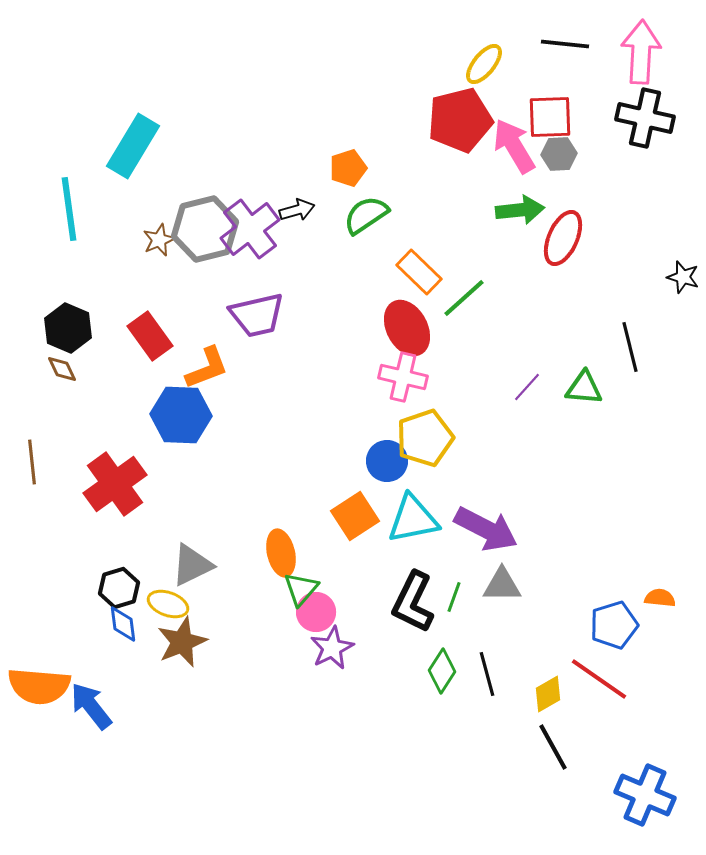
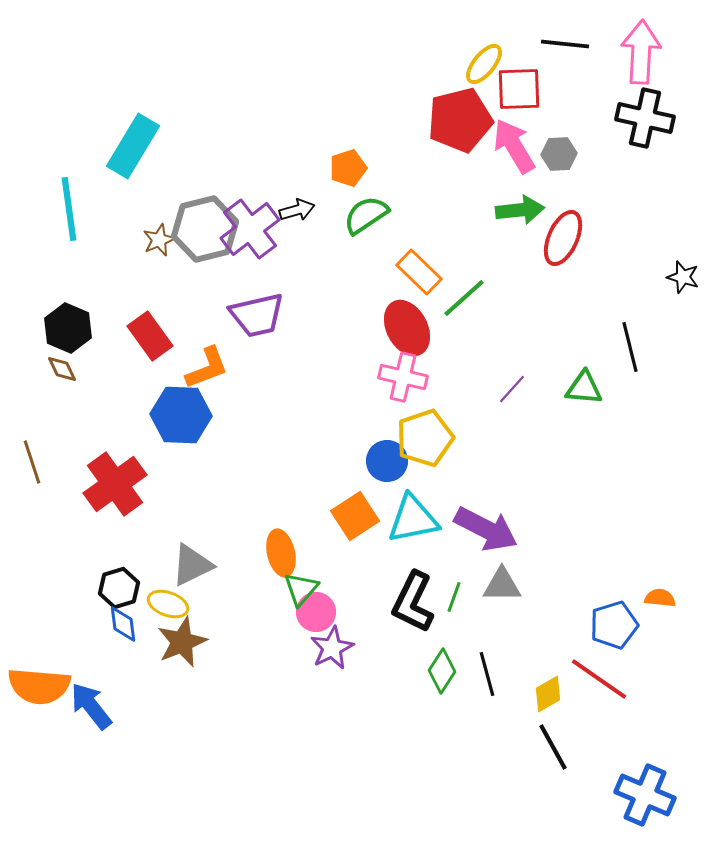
red square at (550, 117): moved 31 px left, 28 px up
purple line at (527, 387): moved 15 px left, 2 px down
brown line at (32, 462): rotated 12 degrees counterclockwise
